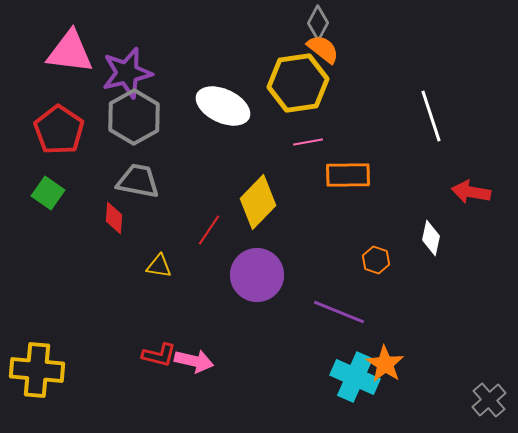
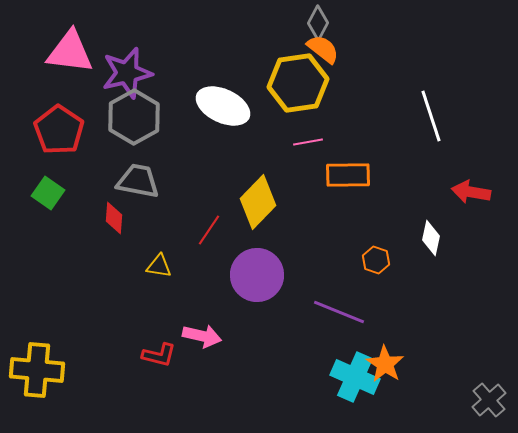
pink arrow: moved 8 px right, 25 px up
